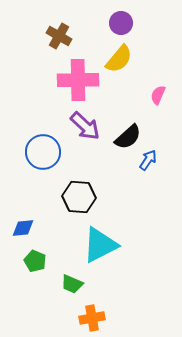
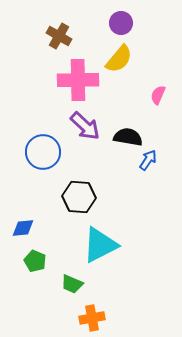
black semicircle: rotated 128 degrees counterclockwise
